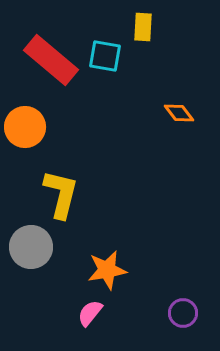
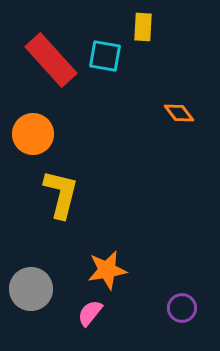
red rectangle: rotated 8 degrees clockwise
orange circle: moved 8 px right, 7 px down
gray circle: moved 42 px down
purple circle: moved 1 px left, 5 px up
